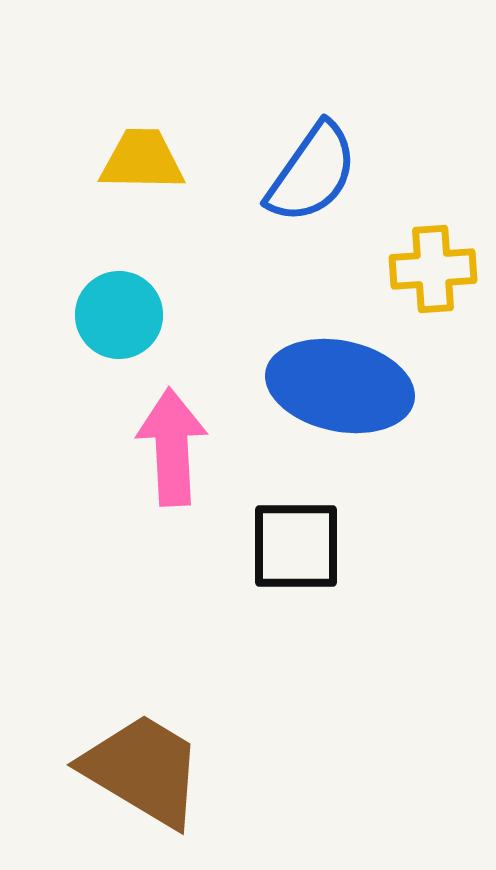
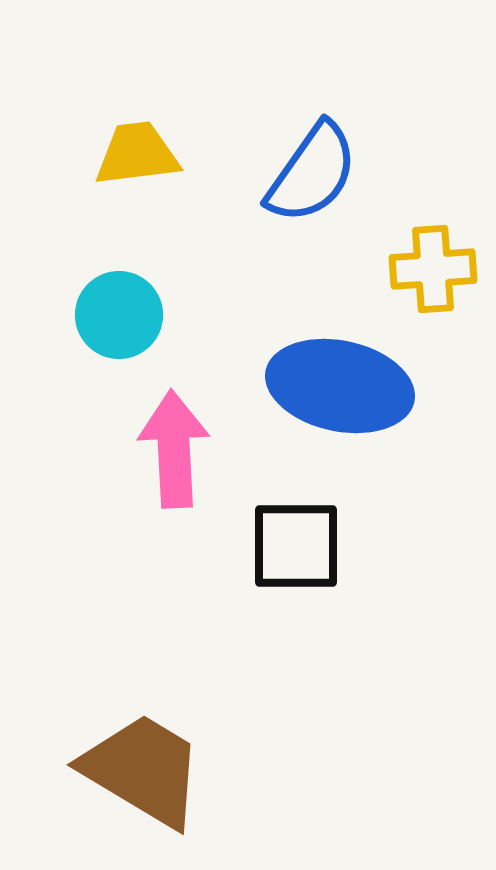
yellow trapezoid: moved 5 px left, 6 px up; rotated 8 degrees counterclockwise
pink arrow: moved 2 px right, 2 px down
